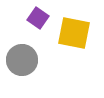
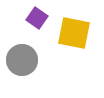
purple square: moved 1 px left
